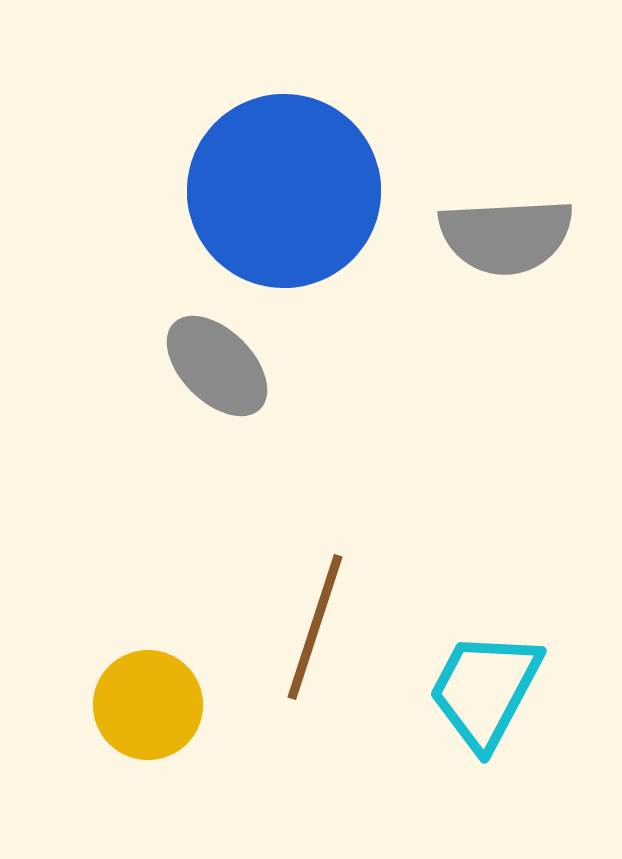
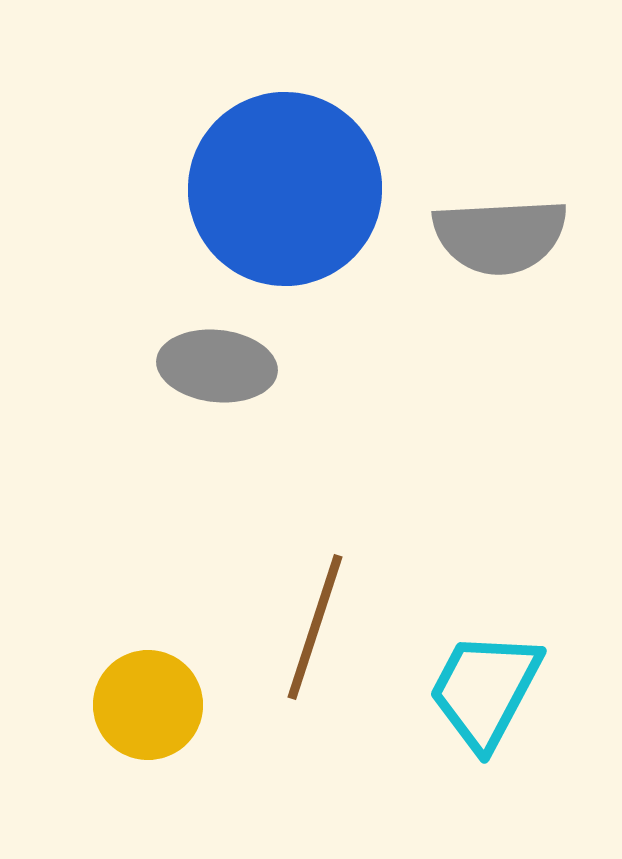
blue circle: moved 1 px right, 2 px up
gray semicircle: moved 6 px left
gray ellipse: rotated 39 degrees counterclockwise
